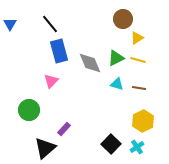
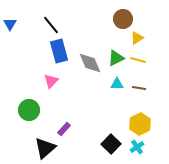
black line: moved 1 px right, 1 px down
cyan triangle: rotated 16 degrees counterclockwise
yellow hexagon: moved 3 px left, 3 px down
